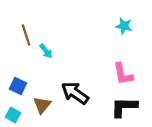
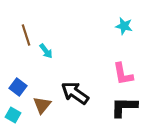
blue square: moved 1 px down; rotated 12 degrees clockwise
